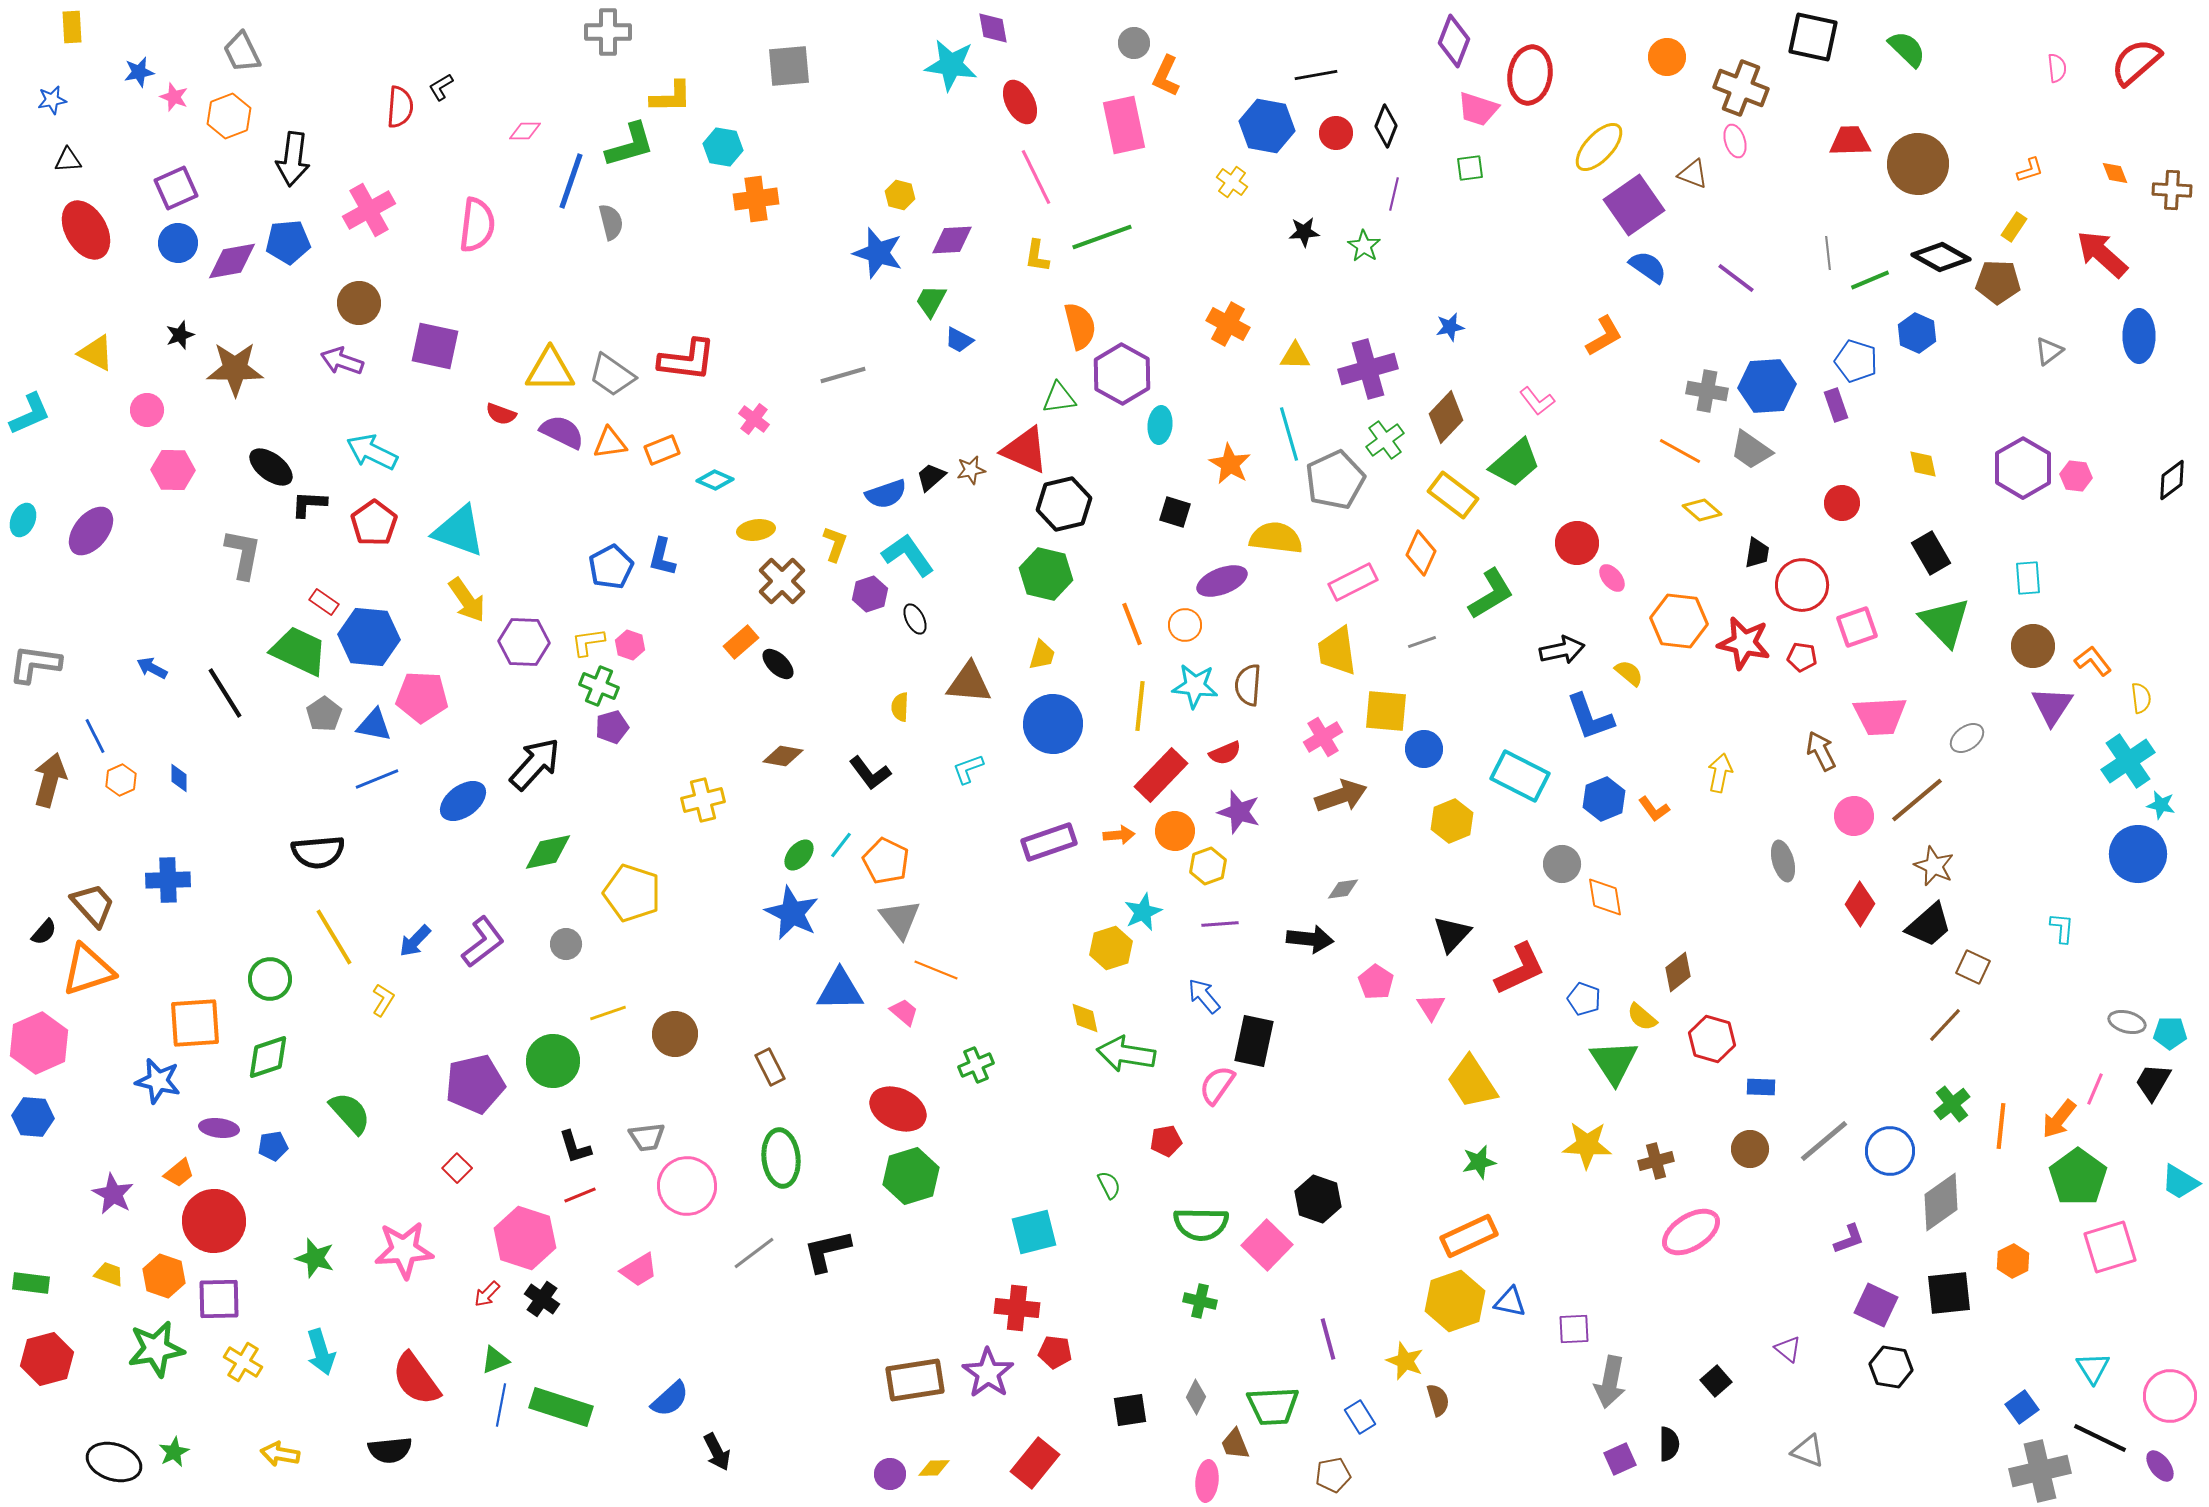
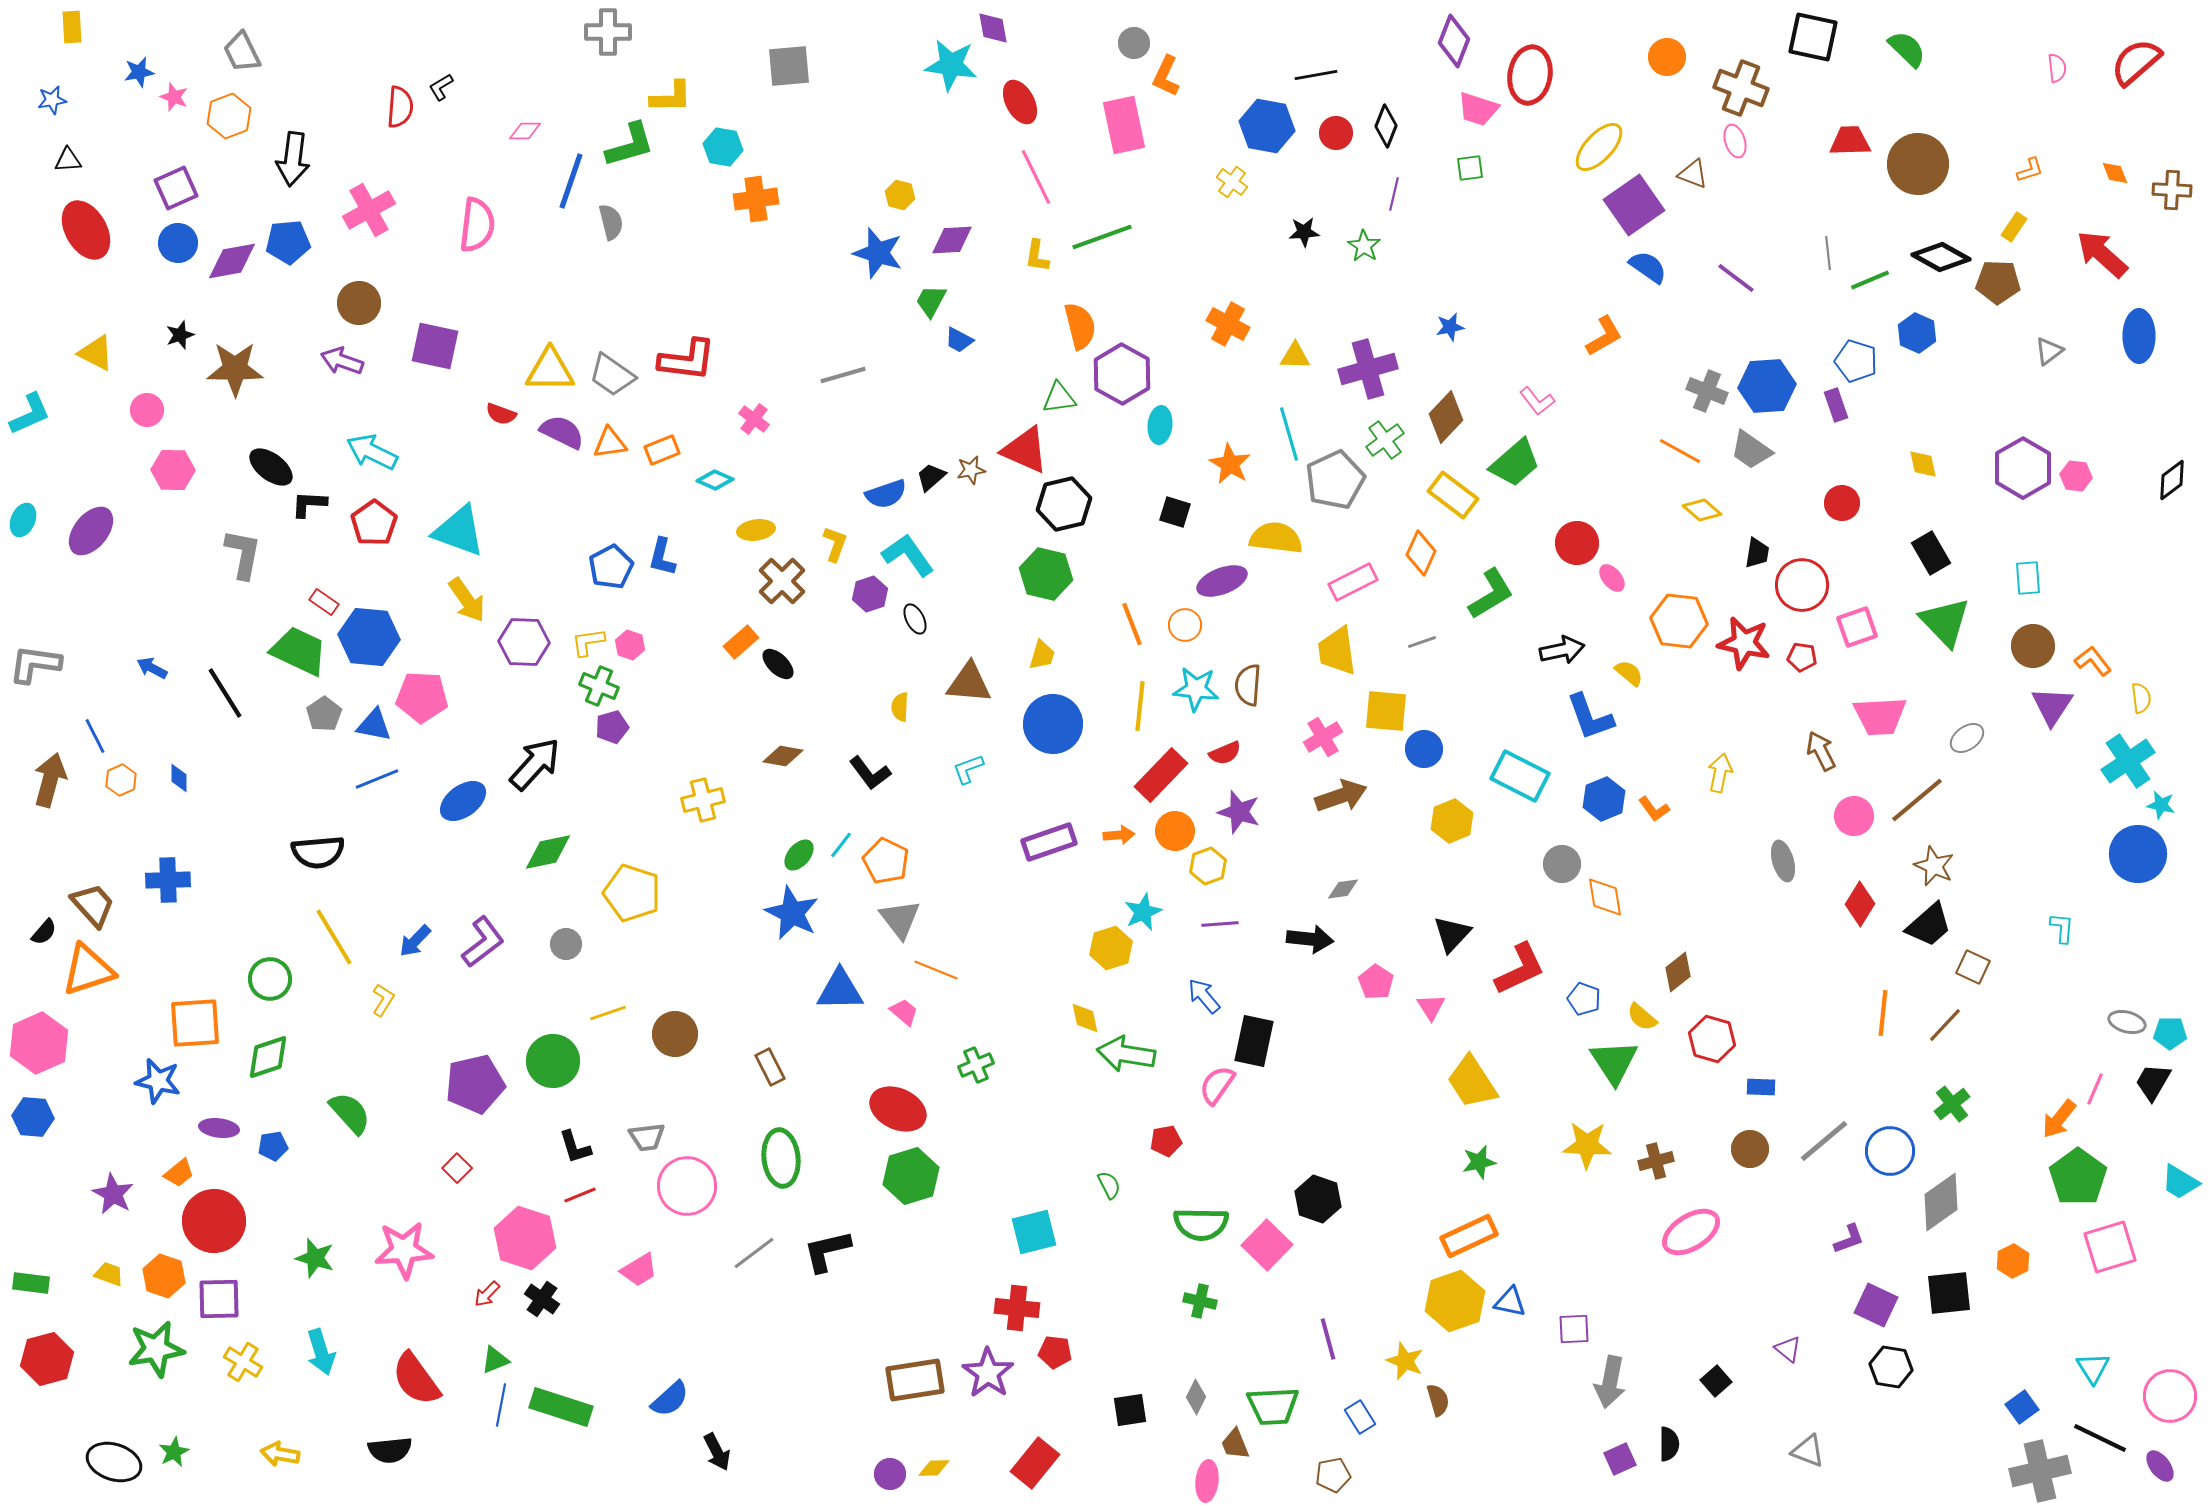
gray cross at (1707, 391): rotated 12 degrees clockwise
cyan star at (1195, 686): moved 1 px right, 3 px down
orange line at (2001, 1126): moved 118 px left, 113 px up
